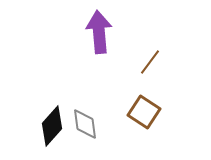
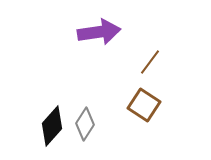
purple arrow: rotated 87 degrees clockwise
brown square: moved 7 px up
gray diamond: rotated 40 degrees clockwise
